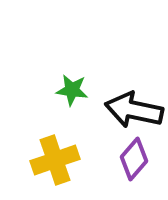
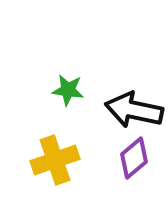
green star: moved 4 px left
purple diamond: moved 1 px up; rotated 9 degrees clockwise
